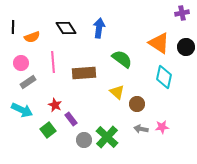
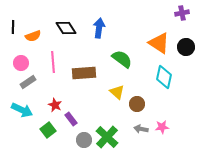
orange semicircle: moved 1 px right, 1 px up
